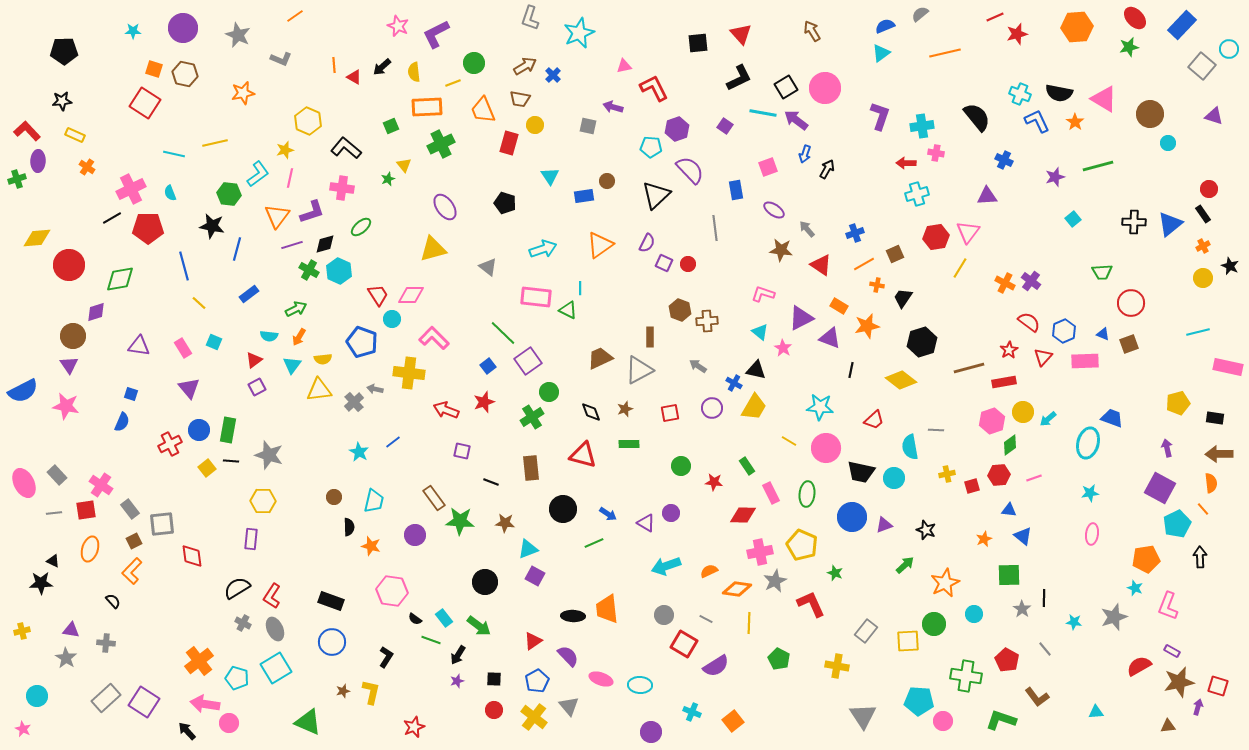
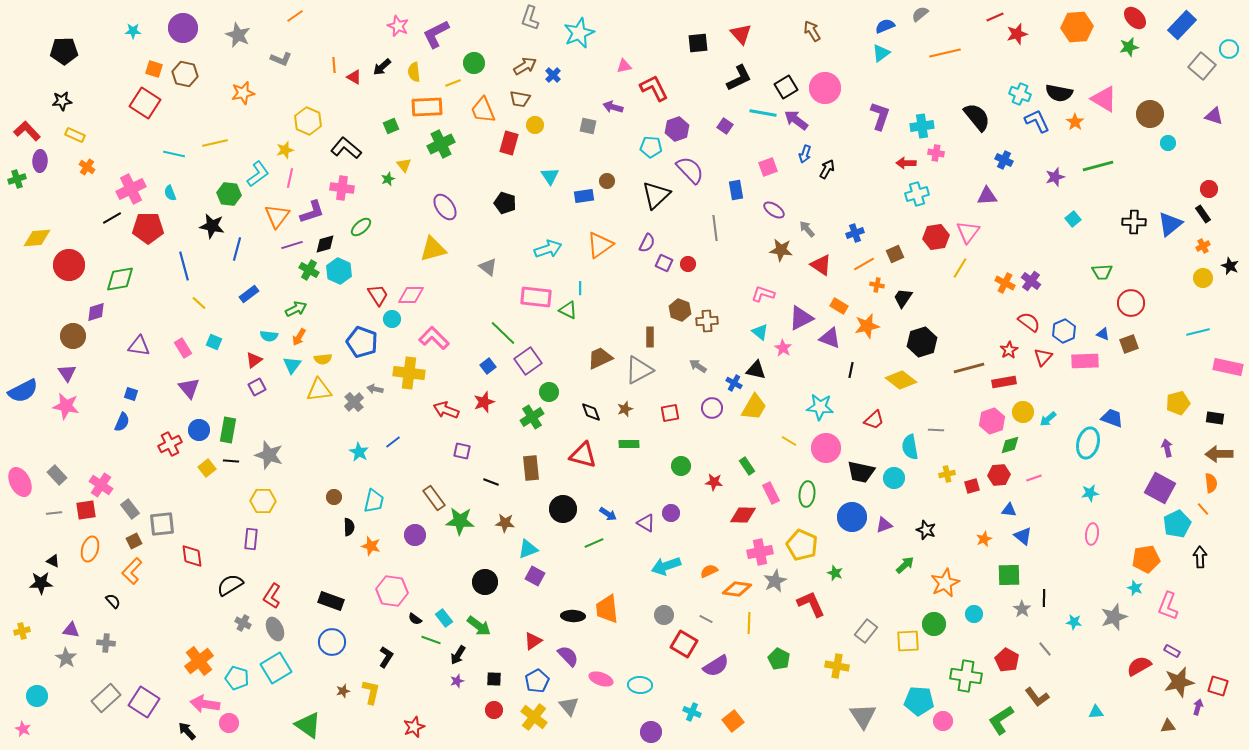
purple ellipse at (38, 161): moved 2 px right
cyan arrow at (543, 249): moved 5 px right
purple triangle at (69, 365): moved 2 px left, 8 px down
green diamond at (1010, 445): rotated 20 degrees clockwise
pink ellipse at (24, 483): moved 4 px left, 1 px up
black semicircle at (237, 588): moved 7 px left, 3 px up
green L-shape at (1001, 720): rotated 52 degrees counterclockwise
green triangle at (308, 722): moved 3 px down; rotated 12 degrees clockwise
